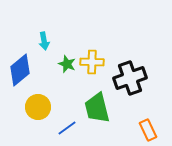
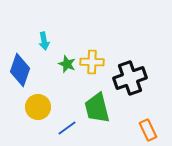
blue diamond: rotated 32 degrees counterclockwise
